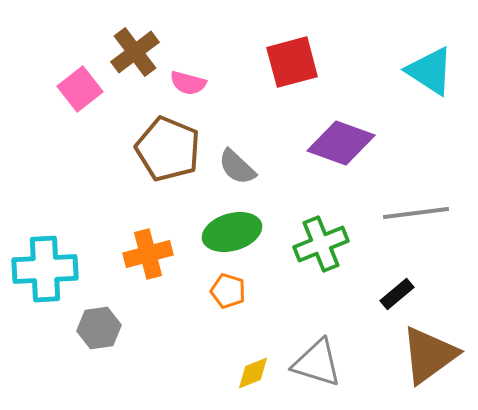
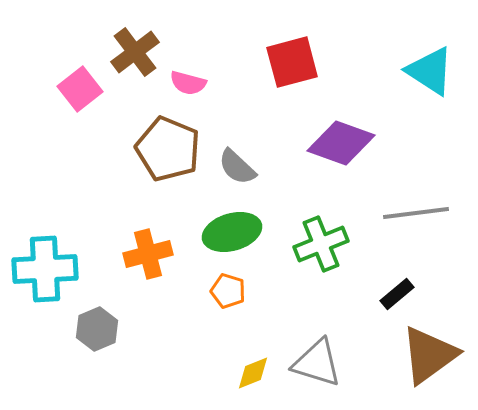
gray hexagon: moved 2 px left, 1 px down; rotated 15 degrees counterclockwise
